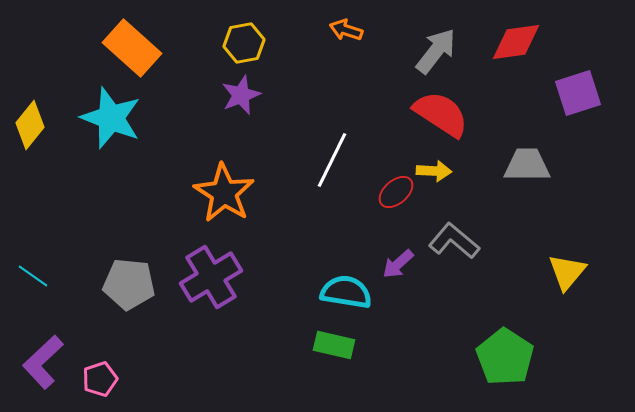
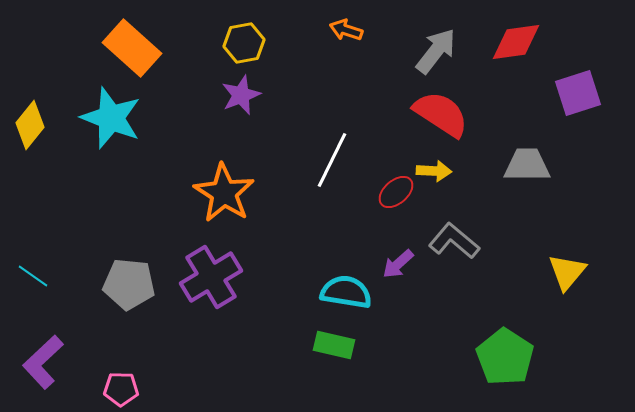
pink pentagon: moved 21 px right, 10 px down; rotated 20 degrees clockwise
